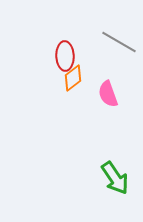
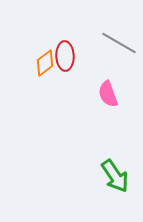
gray line: moved 1 px down
orange diamond: moved 28 px left, 15 px up
green arrow: moved 2 px up
